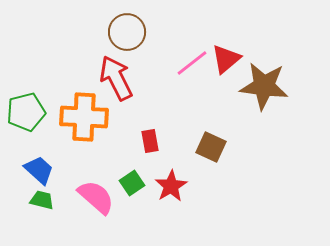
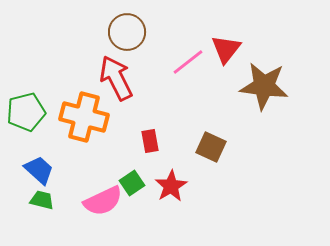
red triangle: moved 10 px up; rotated 12 degrees counterclockwise
pink line: moved 4 px left, 1 px up
orange cross: rotated 12 degrees clockwise
pink semicircle: moved 7 px right, 4 px down; rotated 114 degrees clockwise
